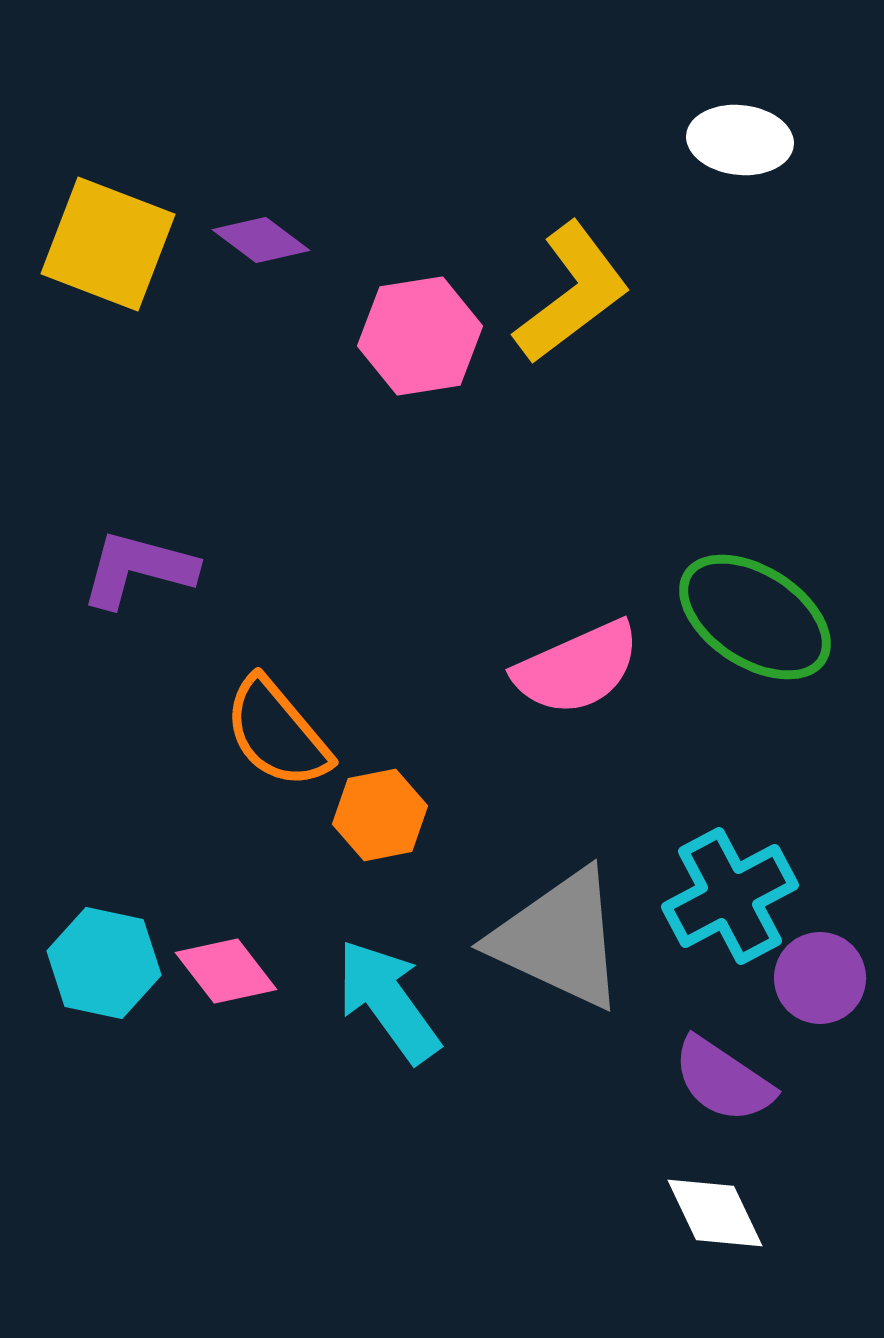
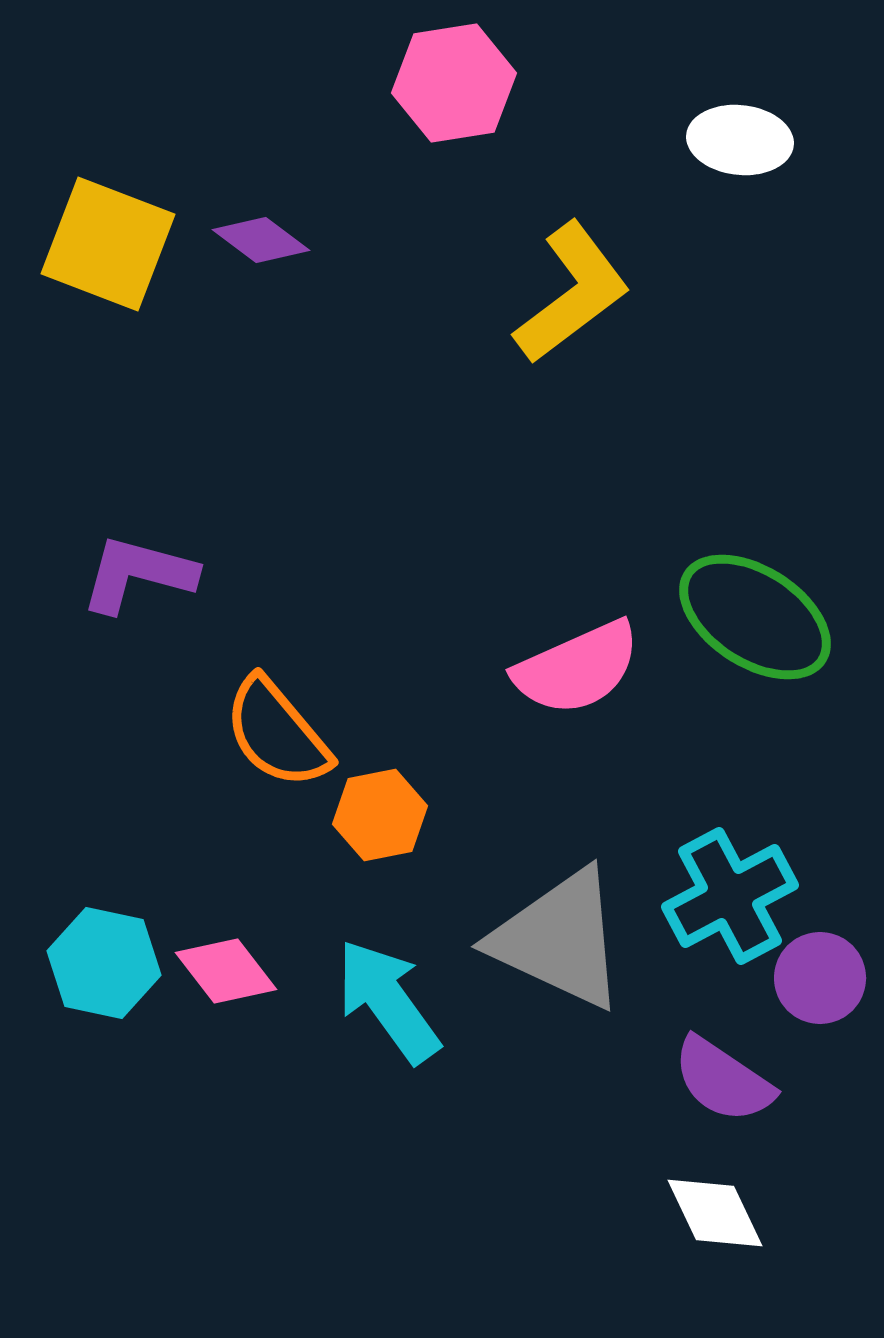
pink hexagon: moved 34 px right, 253 px up
purple L-shape: moved 5 px down
